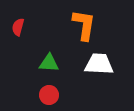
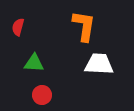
orange L-shape: moved 1 px down
green triangle: moved 15 px left
red circle: moved 7 px left
